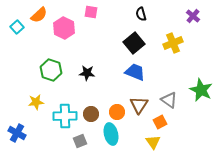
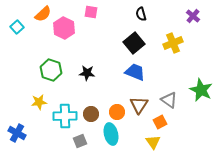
orange semicircle: moved 4 px right, 1 px up
yellow star: moved 3 px right
